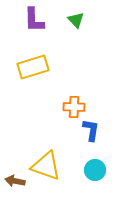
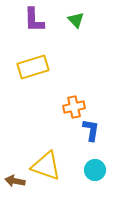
orange cross: rotated 15 degrees counterclockwise
